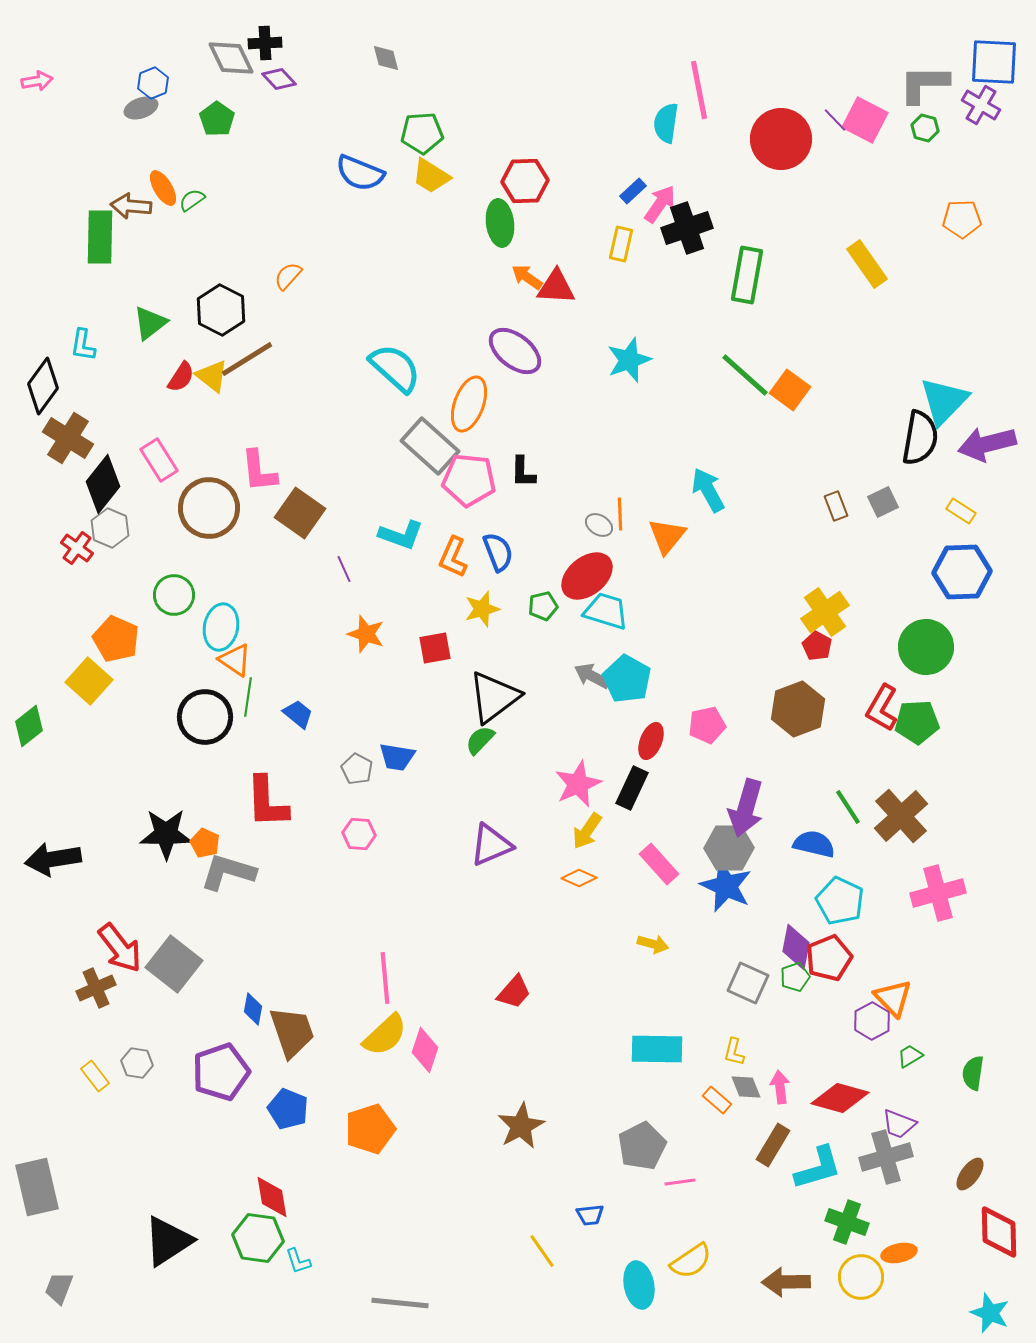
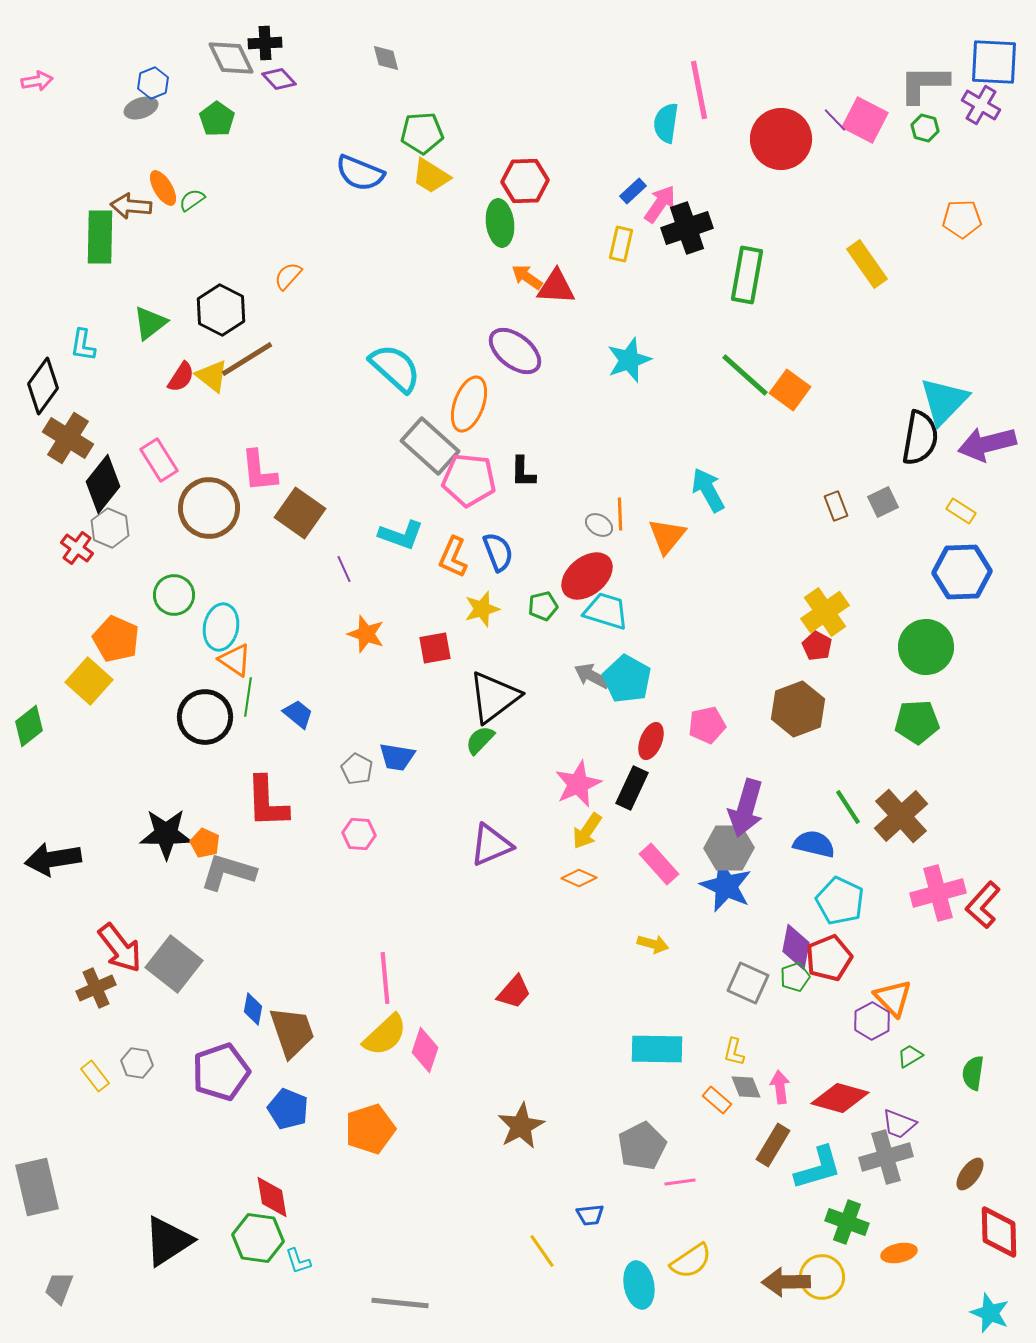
red L-shape at (882, 708): moved 101 px right, 197 px down; rotated 12 degrees clockwise
yellow circle at (861, 1277): moved 39 px left
